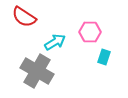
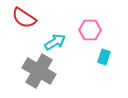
red semicircle: moved 1 px down
pink hexagon: moved 2 px up
gray cross: moved 2 px right
